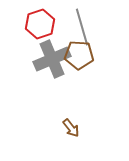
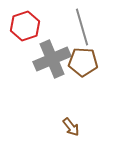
red hexagon: moved 15 px left, 2 px down
brown pentagon: moved 4 px right, 7 px down
brown arrow: moved 1 px up
